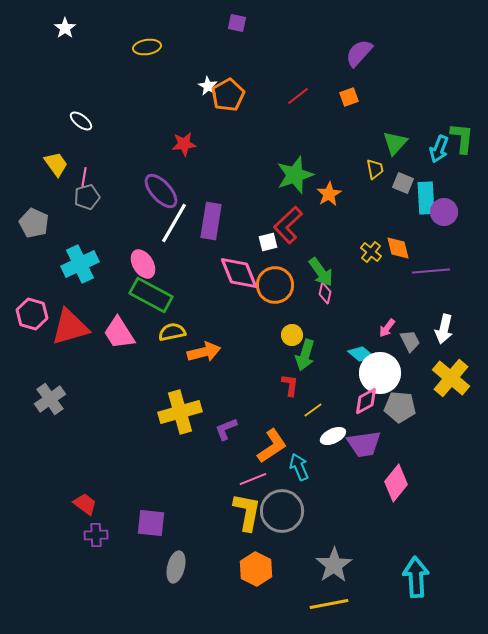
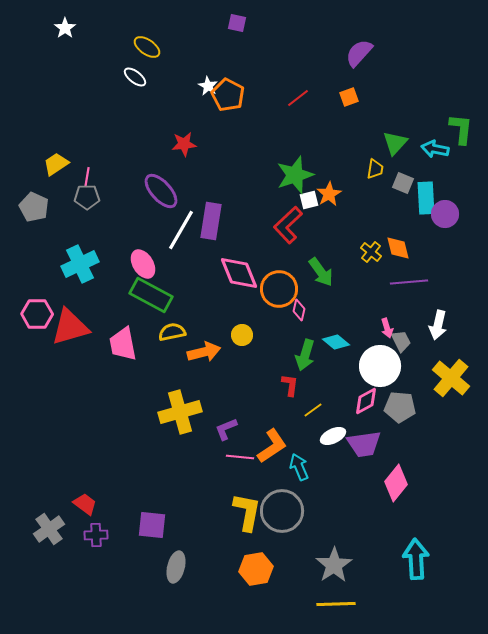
yellow ellipse at (147, 47): rotated 44 degrees clockwise
orange pentagon at (228, 95): rotated 16 degrees counterclockwise
red line at (298, 96): moved 2 px down
white ellipse at (81, 121): moved 54 px right, 44 px up
green L-shape at (462, 138): moved 1 px left, 9 px up
cyan arrow at (439, 149): moved 4 px left; rotated 80 degrees clockwise
yellow trapezoid at (56, 164): rotated 88 degrees counterclockwise
yellow trapezoid at (375, 169): rotated 20 degrees clockwise
pink line at (84, 177): moved 3 px right
gray pentagon at (87, 197): rotated 15 degrees clockwise
purple circle at (444, 212): moved 1 px right, 2 px down
gray pentagon at (34, 223): moved 16 px up
white line at (174, 223): moved 7 px right, 7 px down
white square at (268, 242): moved 41 px right, 42 px up
purple line at (431, 271): moved 22 px left, 11 px down
orange circle at (275, 285): moved 4 px right, 4 px down
pink diamond at (325, 293): moved 26 px left, 17 px down
pink hexagon at (32, 314): moved 5 px right; rotated 16 degrees counterclockwise
pink arrow at (387, 328): rotated 54 degrees counterclockwise
white arrow at (444, 329): moved 6 px left, 4 px up
pink trapezoid at (119, 333): moved 4 px right, 11 px down; rotated 21 degrees clockwise
yellow circle at (292, 335): moved 50 px left
gray trapezoid at (410, 341): moved 9 px left
cyan diamond at (361, 354): moved 25 px left, 12 px up
white circle at (380, 373): moved 7 px up
gray cross at (50, 399): moved 1 px left, 130 px down
pink line at (253, 479): moved 13 px left, 22 px up; rotated 28 degrees clockwise
purple square at (151, 523): moved 1 px right, 2 px down
orange hexagon at (256, 569): rotated 24 degrees clockwise
cyan arrow at (416, 577): moved 18 px up
yellow line at (329, 604): moved 7 px right; rotated 9 degrees clockwise
